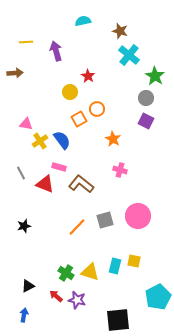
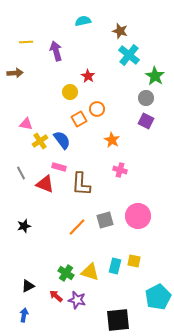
orange star: moved 1 px left, 1 px down
brown L-shape: rotated 125 degrees counterclockwise
